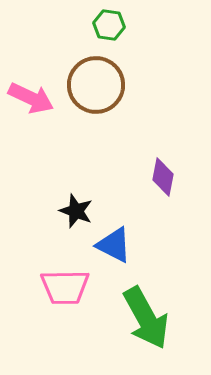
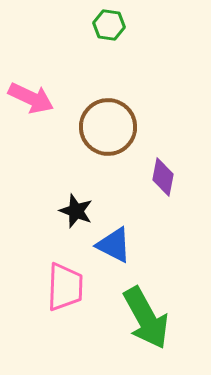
brown circle: moved 12 px right, 42 px down
pink trapezoid: rotated 87 degrees counterclockwise
